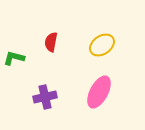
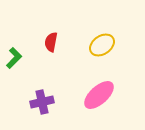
green L-shape: rotated 120 degrees clockwise
pink ellipse: moved 3 px down; rotated 20 degrees clockwise
purple cross: moved 3 px left, 5 px down
